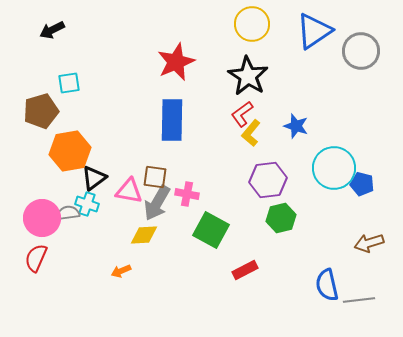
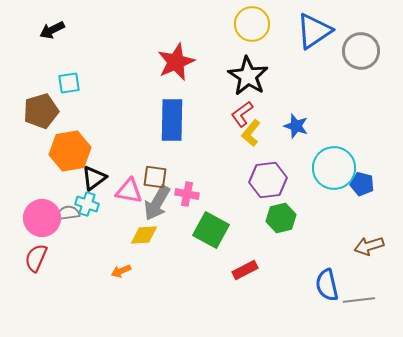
brown arrow: moved 3 px down
